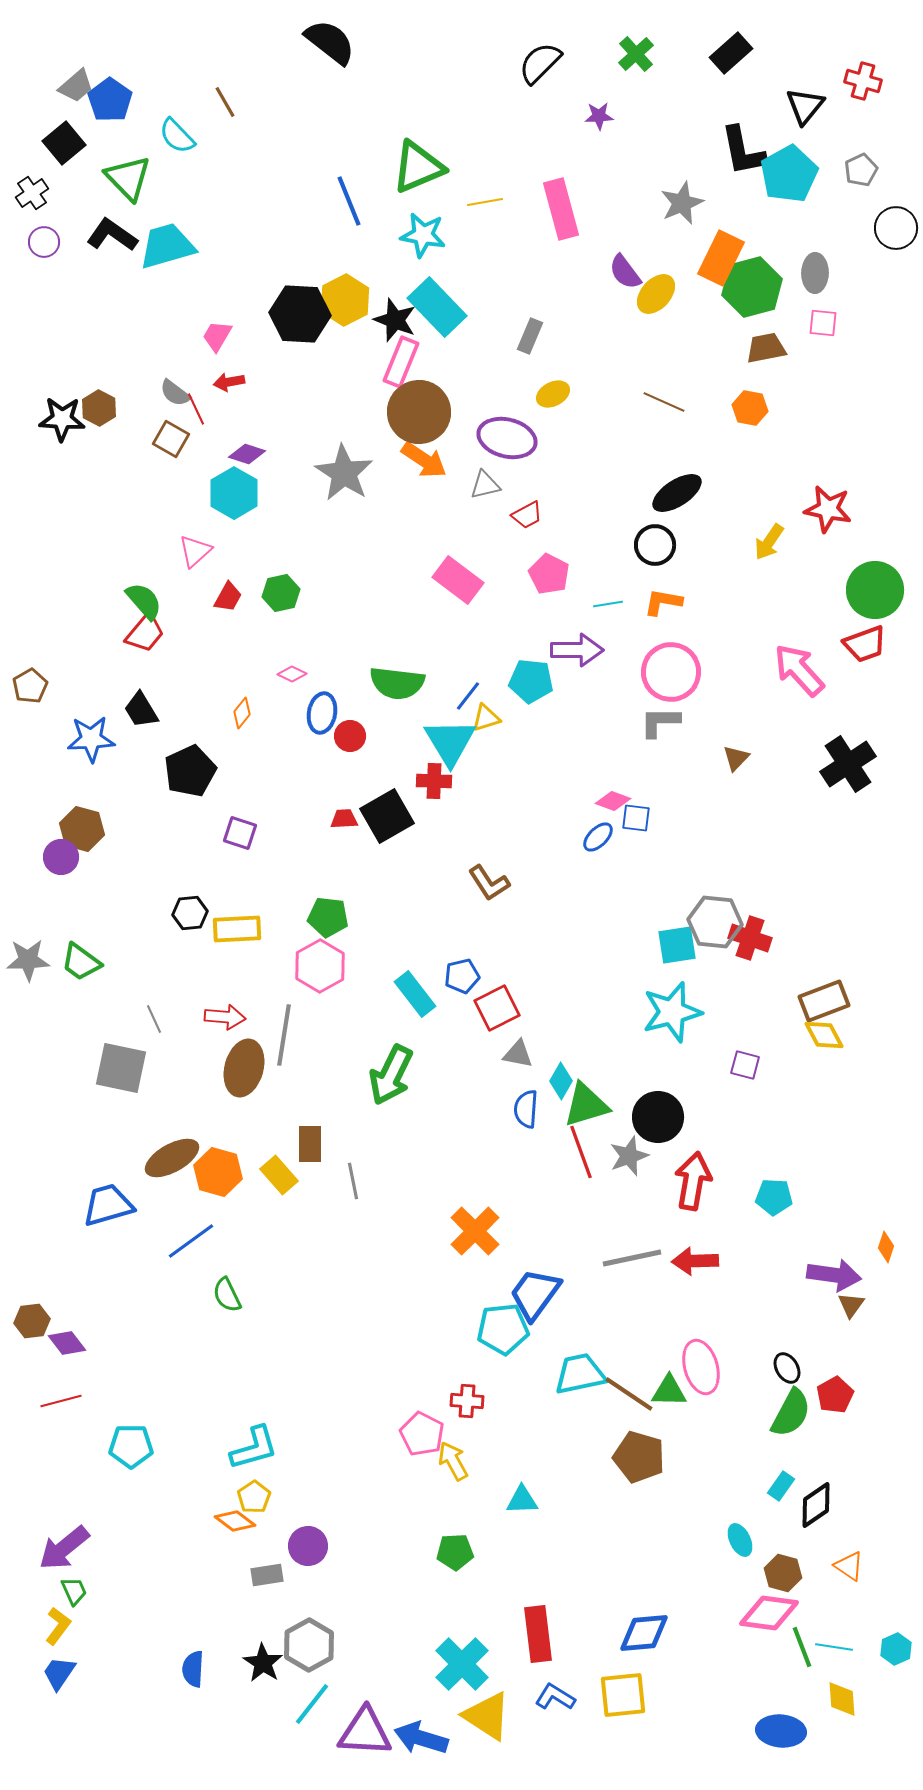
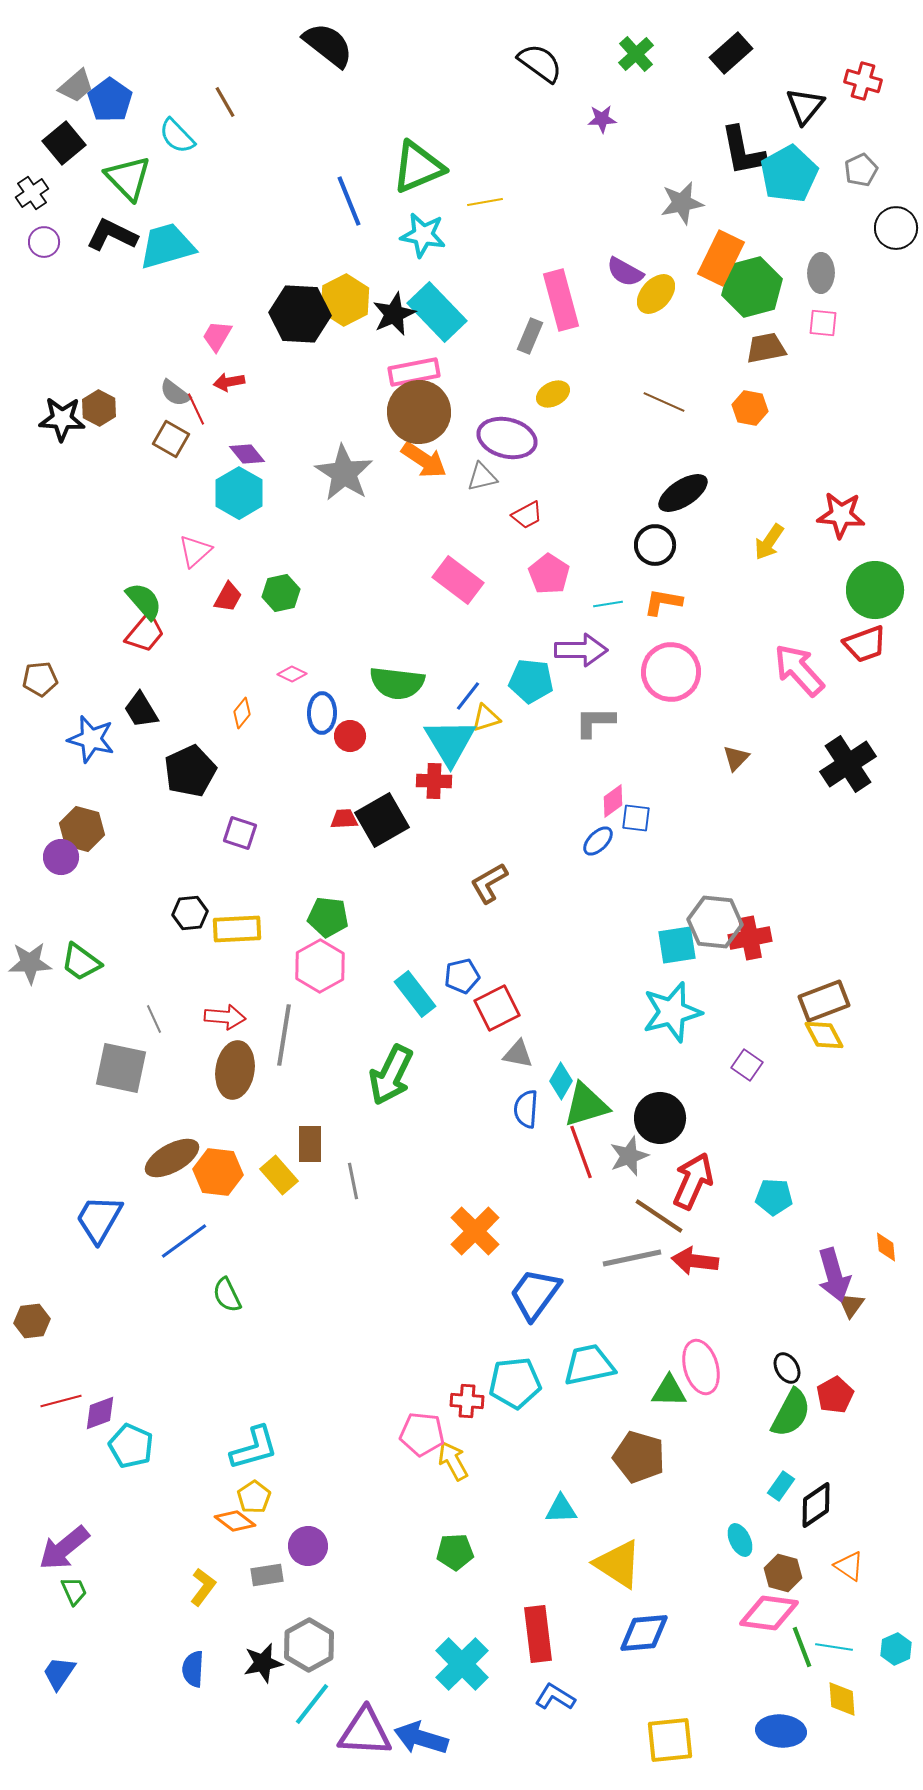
black semicircle at (330, 42): moved 2 px left, 3 px down
black semicircle at (540, 63): rotated 81 degrees clockwise
purple star at (599, 116): moved 3 px right, 3 px down
gray star at (682, 203): rotated 12 degrees clockwise
pink rectangle at (561, 209): moved 91 px down
black L-shape at (112, 235): rotated 9 degrees counterclockwise
purple semicircle at (625, 272): rotated 24 degrees counterclockwise
gray ellipse at (815, 273): moved 6 px right
cyan rectangle at (437, 307): moved 5 px down
black star at (395, 320): moved 1 px left, 6 px up; rotated 27 degrees clockwise
pink rectangle at (401, 362): moved 13 px right, 10 px down; rotated 57 degrees clockwise
purple diamond at (247, 454): rotated 33 degrees clockwise
gray triangle at (485, 485): moved 3 px left, 8 px up
cyan hexagon at (234, 493): moved 5 px right
black ellipse at (677, 493): moved 6 px right
red star at (828, 509): moved 13 px right, 6 px down; rotated 6 degrees counterclockwise
pink pentagon at (549, 574): rotated 6 degrees clockwise
purple arrow at (577, 650): moved 4 px right
brown pentagon at (30, 686): moved 10 px right, 7 px up; rotated 24 degrees clockwise
blue ellipse at (322, 713): rotated 9 degrees counterclockwise
gray L-shape at (660, 722): moved 65 px left
blue star at (91, 739): rotated 18 degrees clockwise
pink diamond at (613, 801): rotated 56 degrees counterclockwise
black square at (387, 816): moved 5 px left, 4 px down
blue ellipse at (598, 837): moved 4 px down
brown L-shape at (489, 883): rotated 93 degrees clockwise
red cross at (750, 938): rotated 30 degrees counterclockwise
gray star at (28, 960): moved 2 px right, 3 px down
purple square at (745, 1065): moved 2 px right; rotated 20 degrees clockwise
brown ellipse at (244, 1068): moved 9 px left, 2 px down; rotated 6 degrees counterclockwise
black circle at (658, 1117): moved 2 px right, 1 px down
orange hexagon at (218, 1172): rotated 9 degrees counterclockwise
red arrow at (693, 1181): rotated 14 degrees clockwise
blue trapezoid at (108, 1205): moved 9 px left, 14 px down; rotated 44 degrees counterclockwise
blue line at (191, 1241): moved 7 px left
orange diamond at (886, 1247): rotated 24 degrees counterclockwise
red arrow at (695, 1261): rotated 9 degrees clockwise
purple arrow at (834, 1275): rotated 66 degrees clockwise
cyan pentagon at (503, 1329): moved 12 px right, 54 px down
purple diamond at (67, 1343): moved 33 px right, 70 px down; rotated 72 degrees counterclockwise
cyan trapezoid at (580, 1374): moved 9 px right, 9 px up
brown line at (629, 1394): moved 30 px right, 178 px up
pink pentagon at (422, 1434): rotated 21 degrees counterclockwise
cyan pentagon at (131, 1446): rotated 24 degrees clockwise
cyan triangle at (522, 1500): moved 39 px right, 9 px down
yellow L-shape at (58, 1626): moved 145 px right, 39 px up
black star at (263, 1663): rotated 27 degrees clockwise
yellow square at (623, 1695): moved 47 px right, 45 px down
yellow triangle at (487, 1716): moved 131 px right, 152 px up
